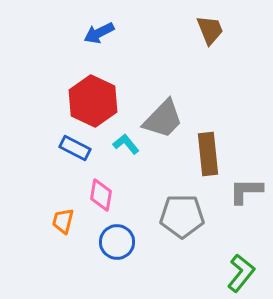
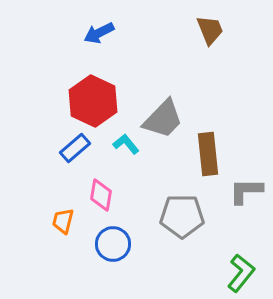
blue rectangle: rotated 68 degrees counterclockwise
blue circle: moved 4 px left, 2 px down
